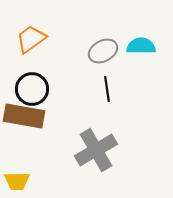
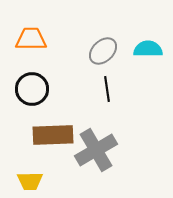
orange trapezoid: rotated 36 degrees clockwise
cyan semicircle: moved 7 px right, 3 px down
gray ellipse: rotated 16 degrees counterclockwise
brown rectangle: moved 29 px right, 19 px down; rotated 12 degrees counterclockwise
yellow trapezoid: moved 13 px right
